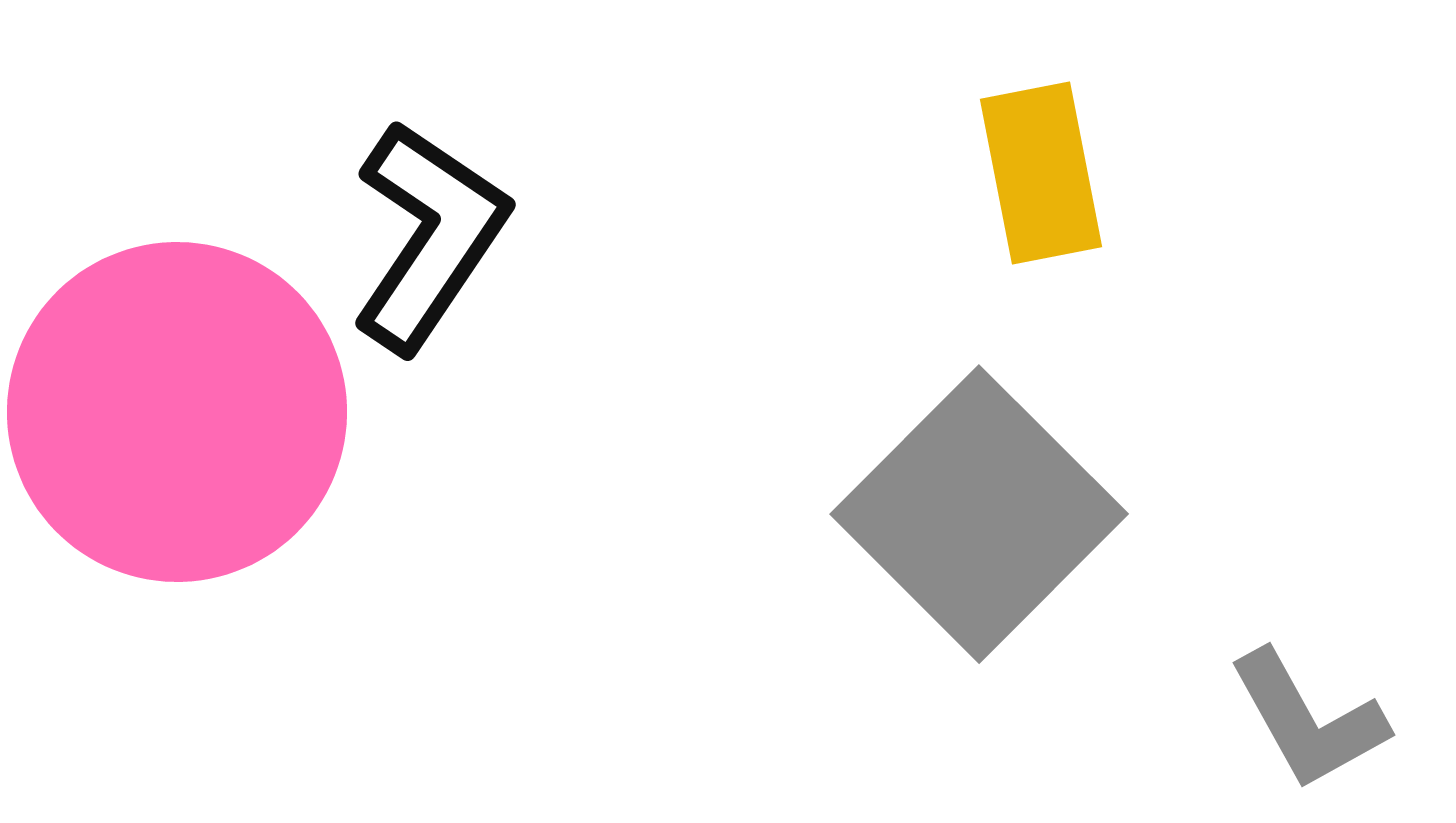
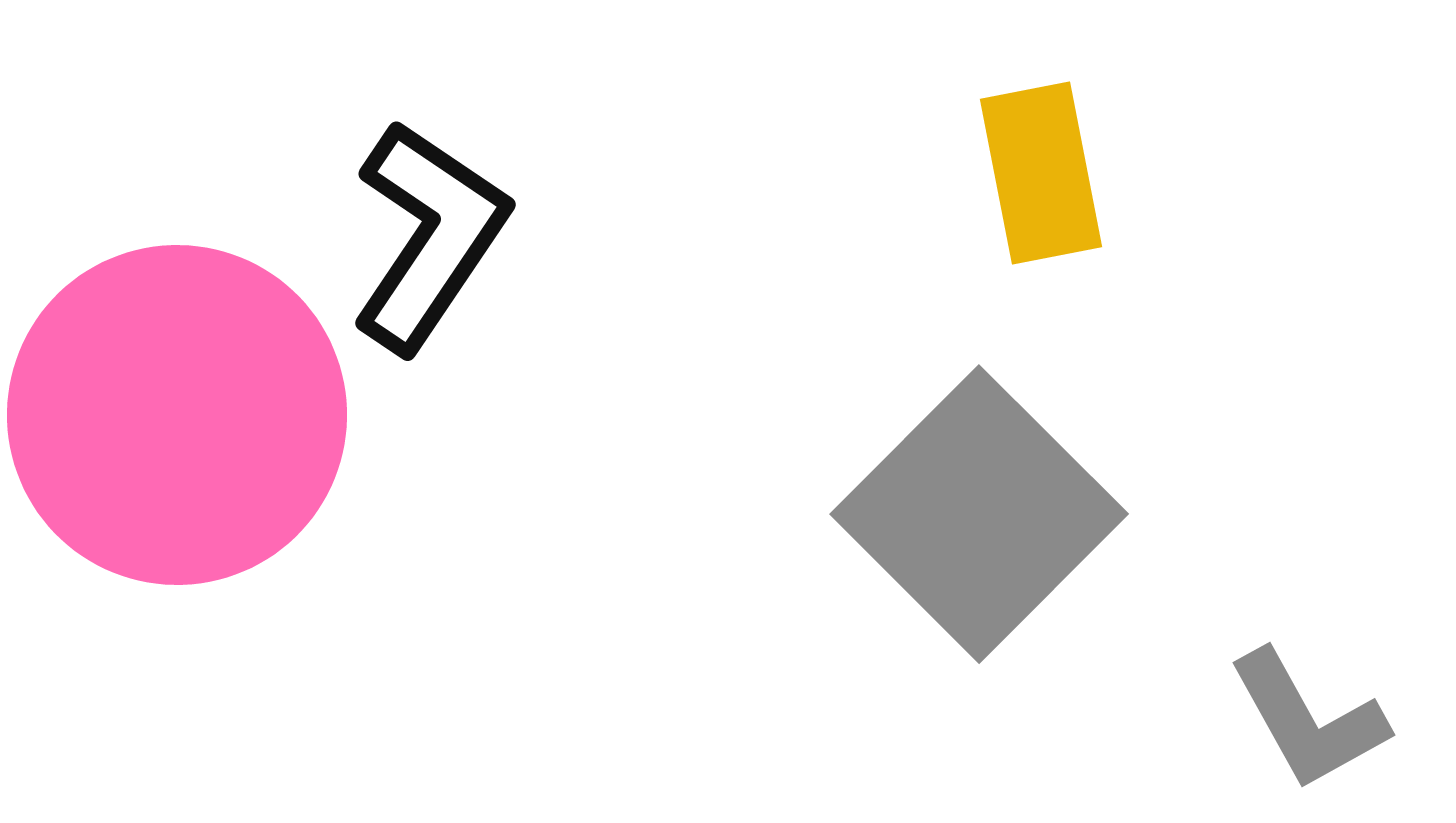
pink circle: moved 3 px down
